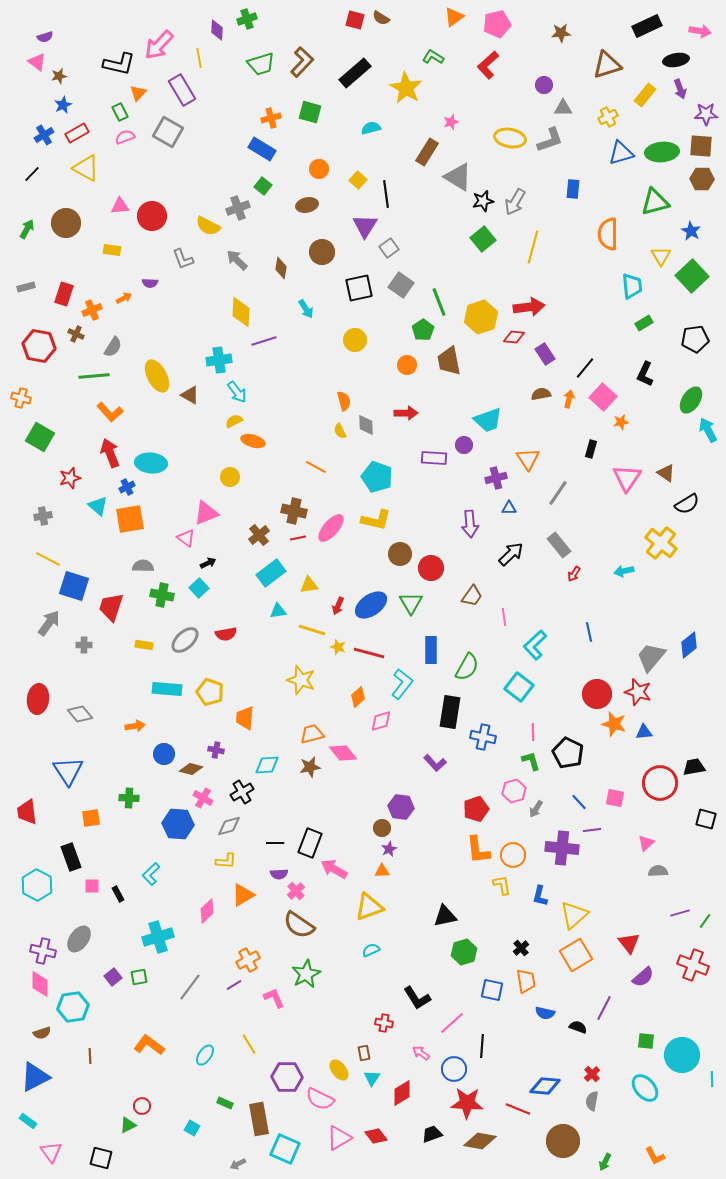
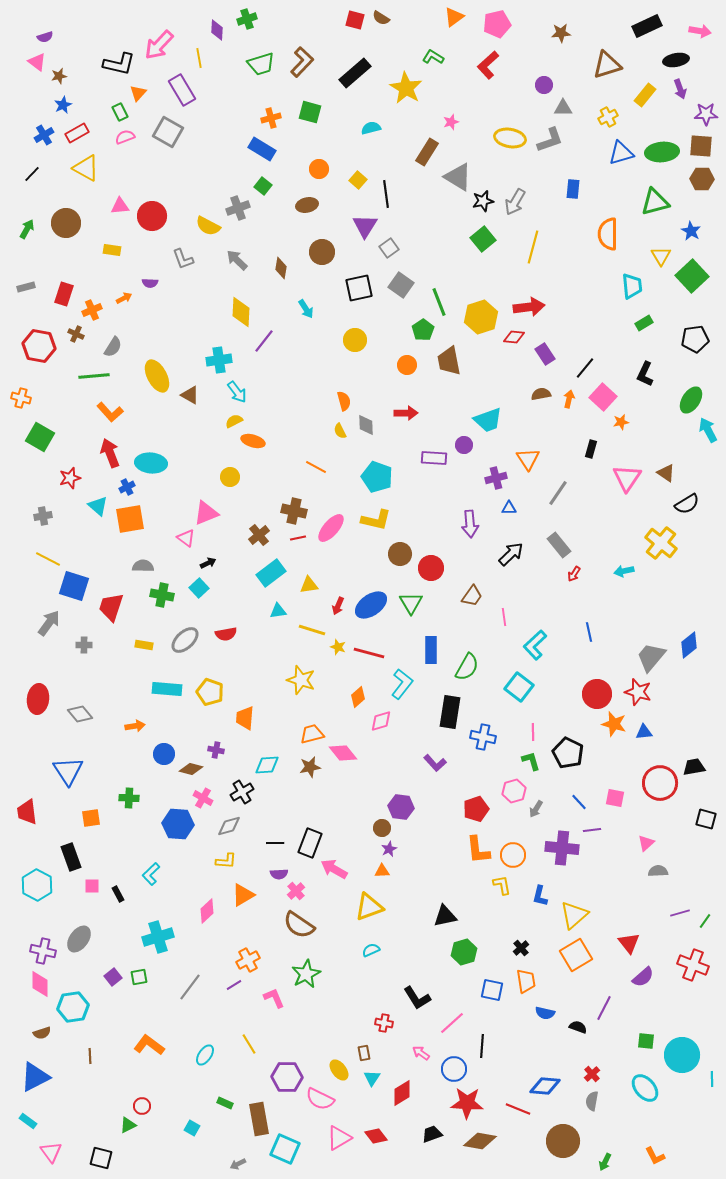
purple line at (264, 341): rotated 35 degrees counterclockwise
